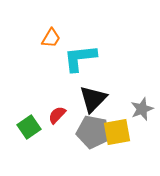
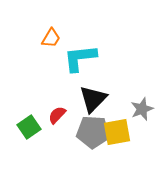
gray pentagon: rotated 8 degrees counterclockwise
